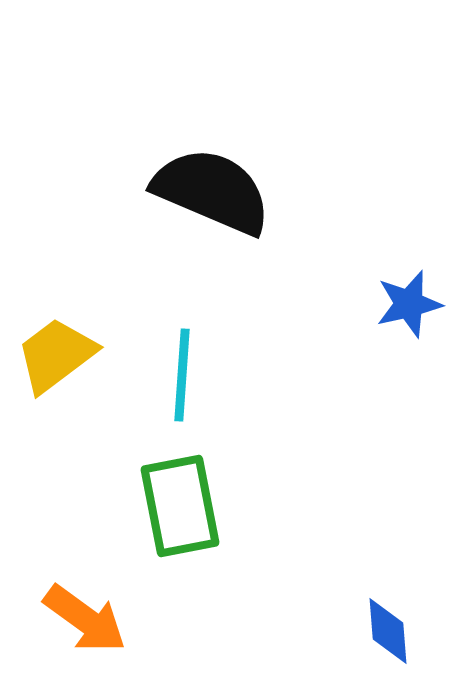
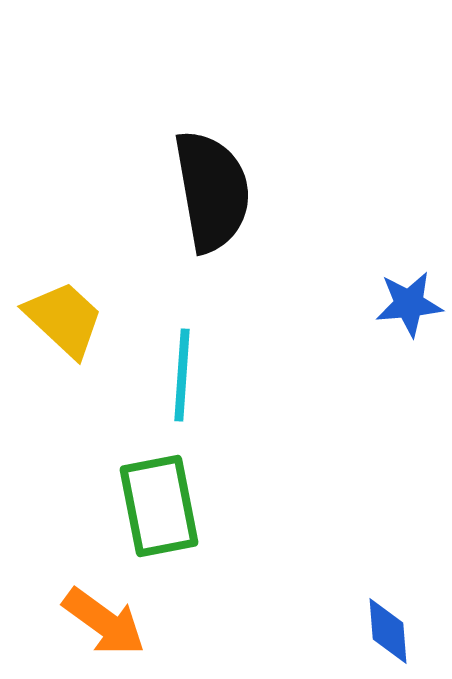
black semicircle: rotated 57 degrees clockwise
blue star: rotated 8 degrees clockwise
yellow trapezoid: moved 8 px right, 36 px up; rotated 80 degrees clockwise
green rectangle: moved 21 px left
orange arrow: moved 19 px right, 3 px down
